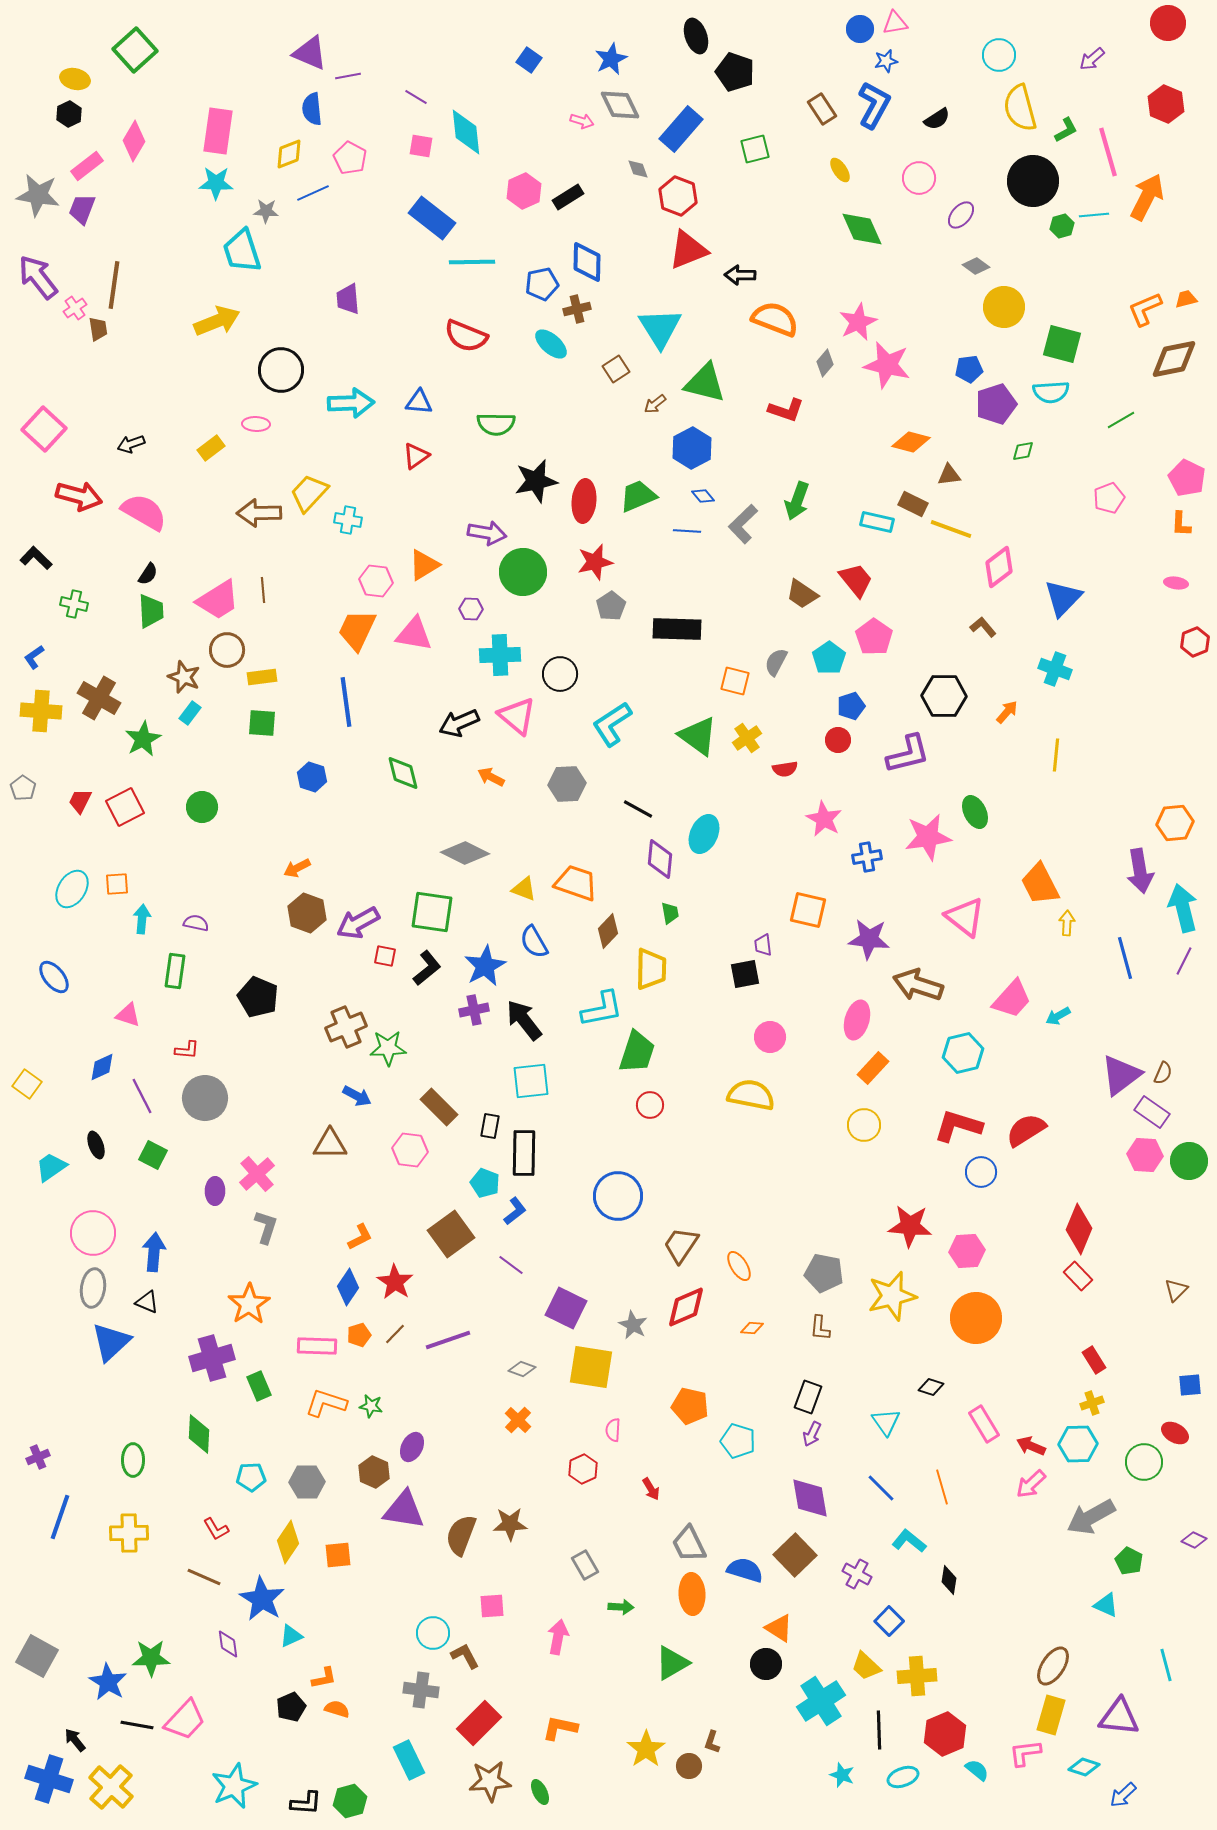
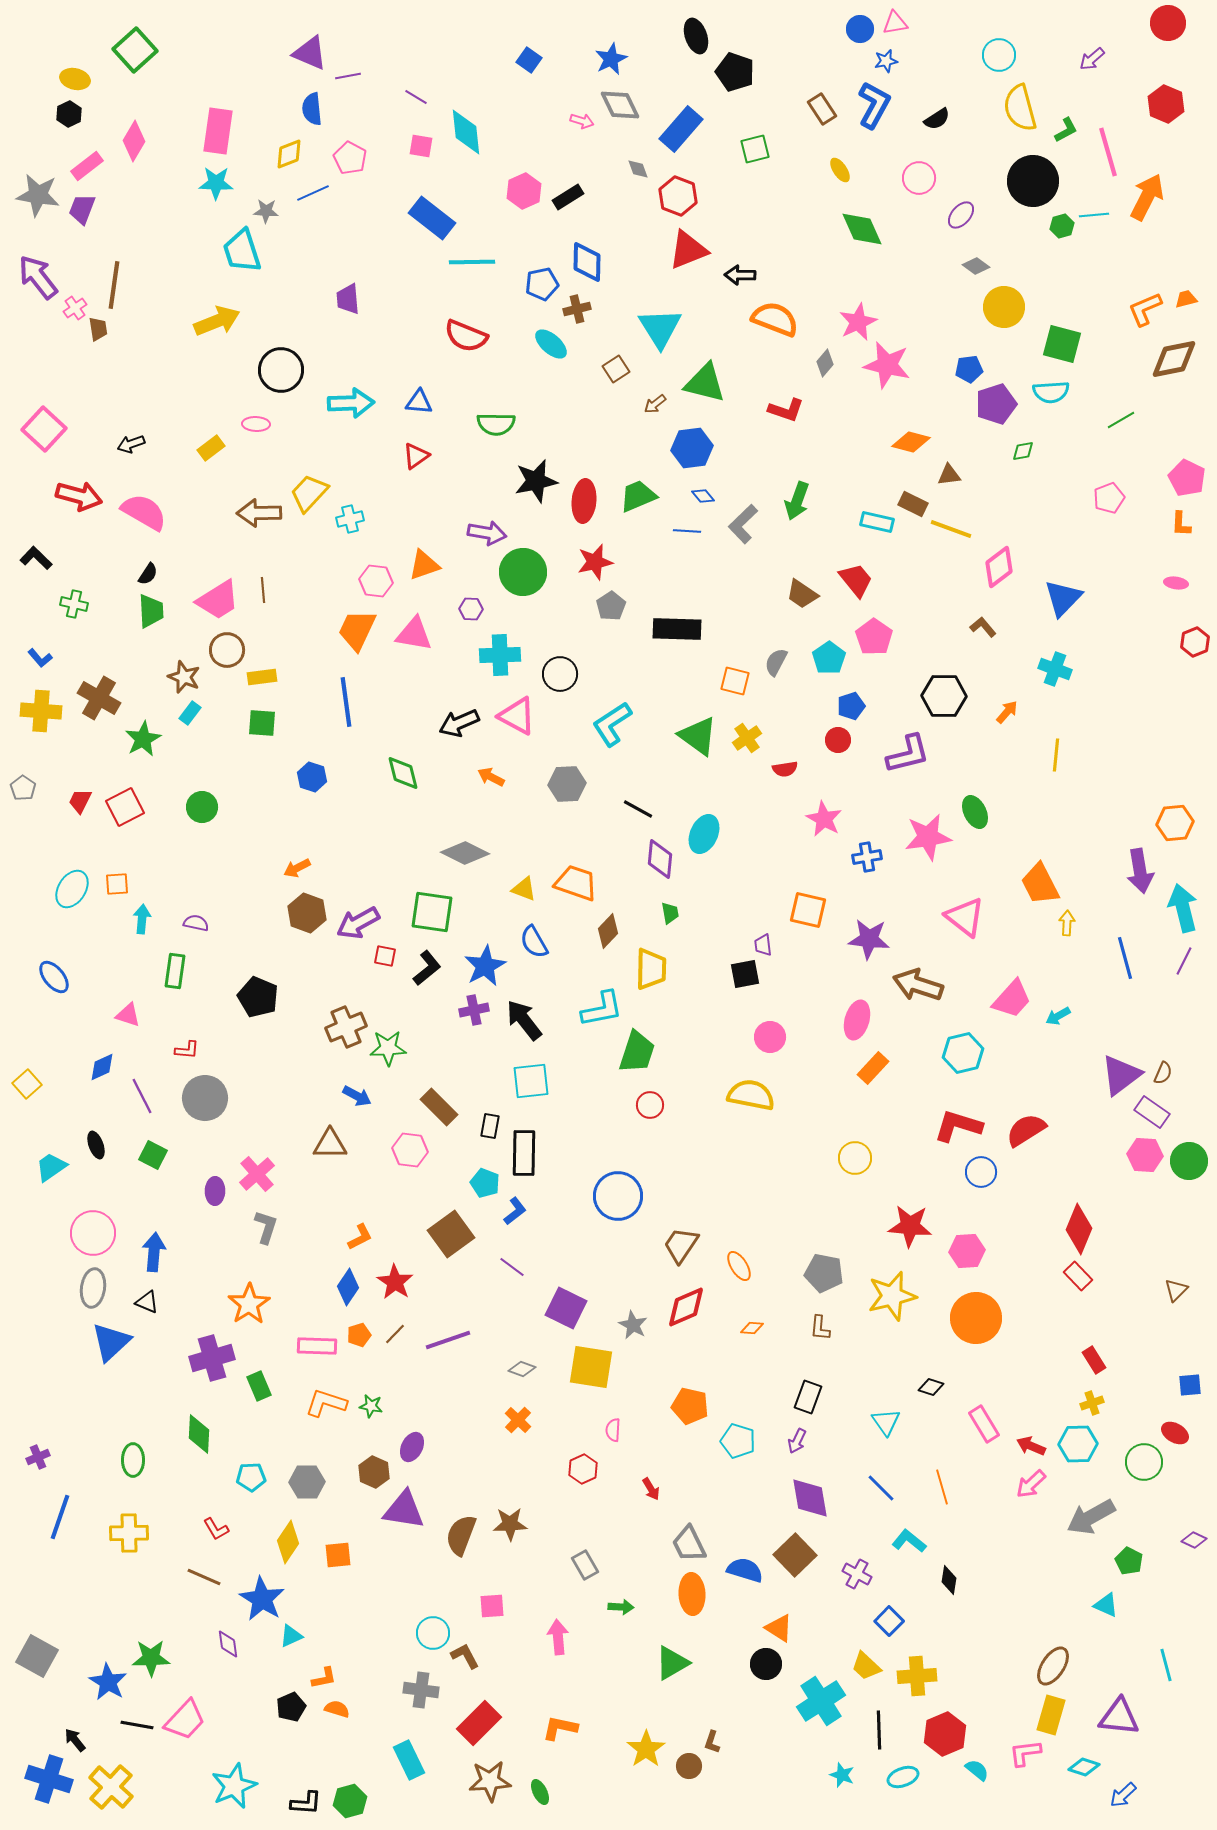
blue hexagon at (692, 448): rotated 21 degrees clockwise
cyan cross at (348, 520): moved 2 px right, 1 px up; rotated 24 degrees counterclockwise
orange triangle at (424, 565): rotated 12 degrees clockwise
blue L-shape at (34, 657): moved 6 px right, 1 px down; rotated 95 degrees counterclockwise
pink triangle at (517, 716): rotated 12 degrees counterclockwise
yellow square at (27, 1084): rotated 12 degrees clockwise
yellow circle at (864, 1125): moved 9 px left, 33 px down
purple line at (511, 1265): moved 1 px right, 2 px down
purple arrow at (812, 1434): moved 15 px left, 7 px down
pink arrow at (558, 1637): rotated 16 degrees counterclockwise
